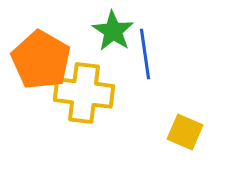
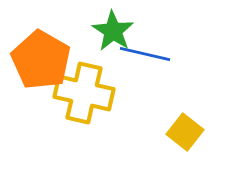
blue line: rotated 69 degrees counterclockwise
yellow cross: rotated 6 degrees clockwise
yellow square: rotated 15 degrees clockwise
